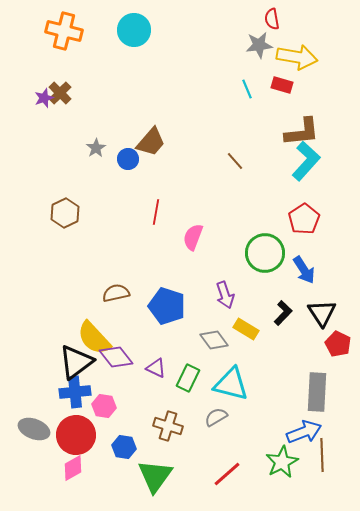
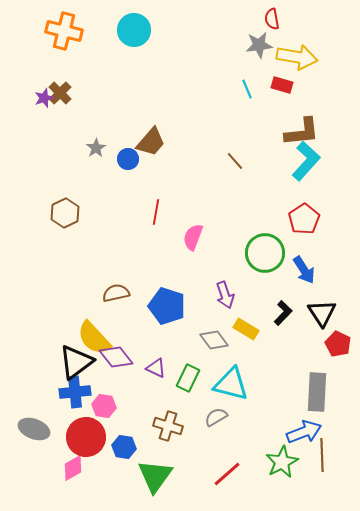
red circle at (76, 435): moved 10 px right, 2 px down
